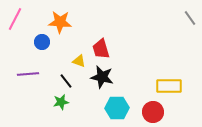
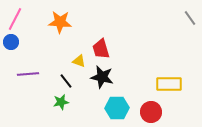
blue circle: moved 31 px left
yellow rectangle: moved 2 px up
red circle: moved 2 px left
